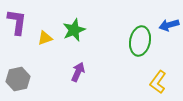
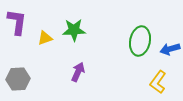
blue arrow: moved 1 px right, 24 px down
green star: rotated 20 degrees clockwise
gray hexagon: rotated 10 degrees clockwise
